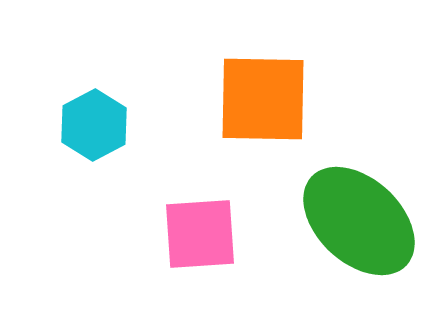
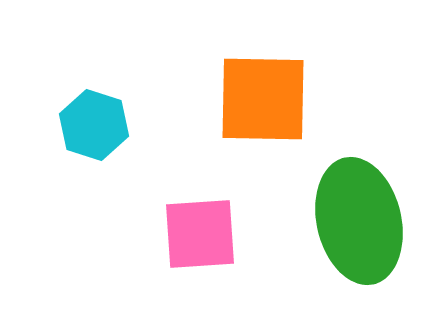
cyan hexagon: rotated 14 degrees counterclockwise
green ellipse: rotated 34 degrees clockwise
